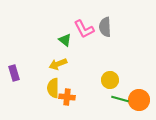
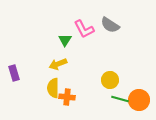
gray semicircle: moved 5 px right, 2 px up; rotated 54 degrees counterclockwise
green triangle: rotated 24 degrees clockwise
